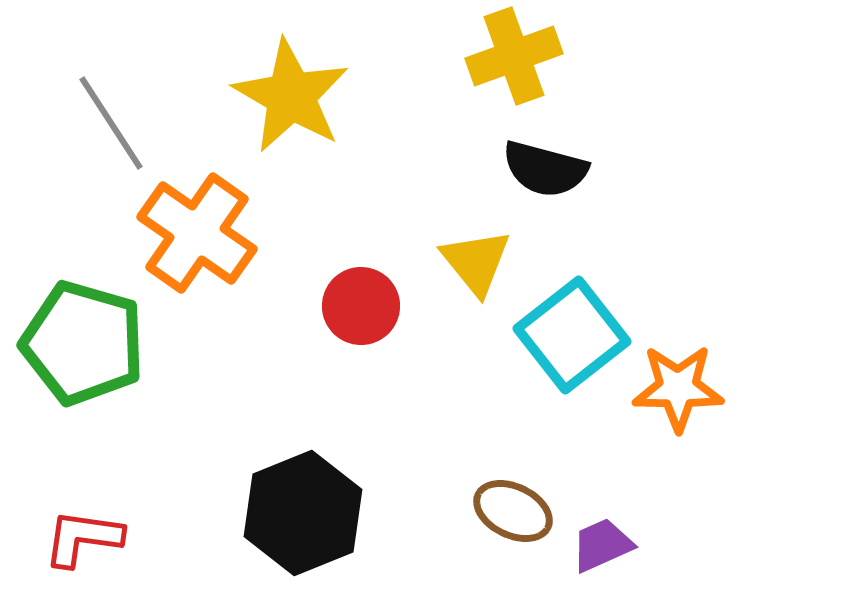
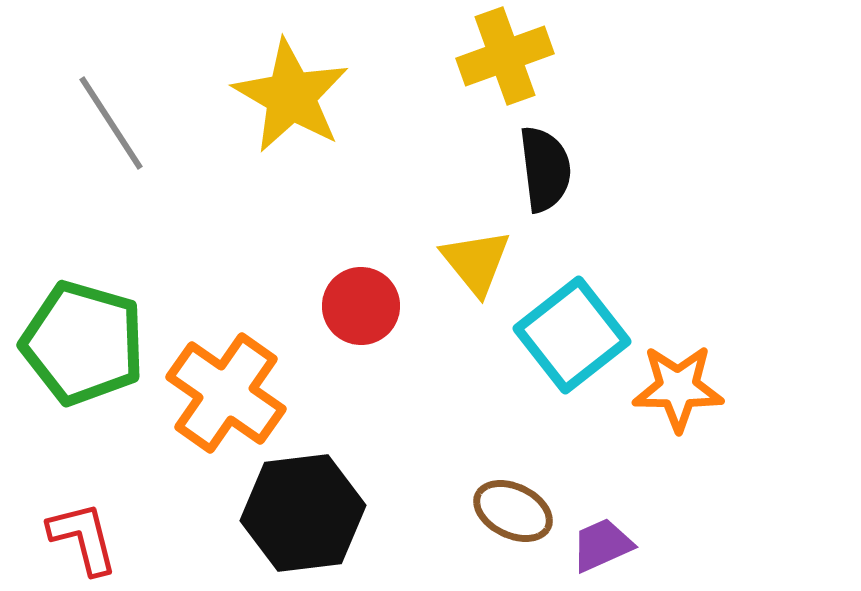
yellow cross: moved 9 px left
black semicircle: rotated 112 degrees counterclockwise
orange cross: moved 29 px right, 160 px down
black hexagon: rotated 15 degrees clockwise
red L-shape: rotated 68 degrees clockwise
